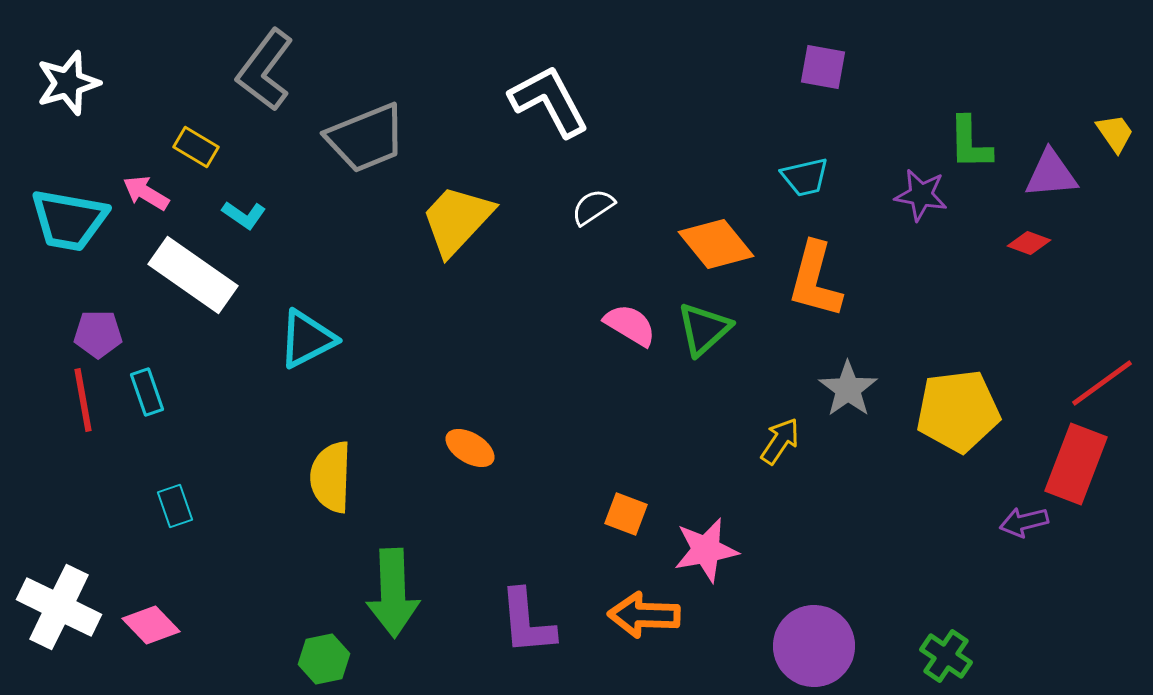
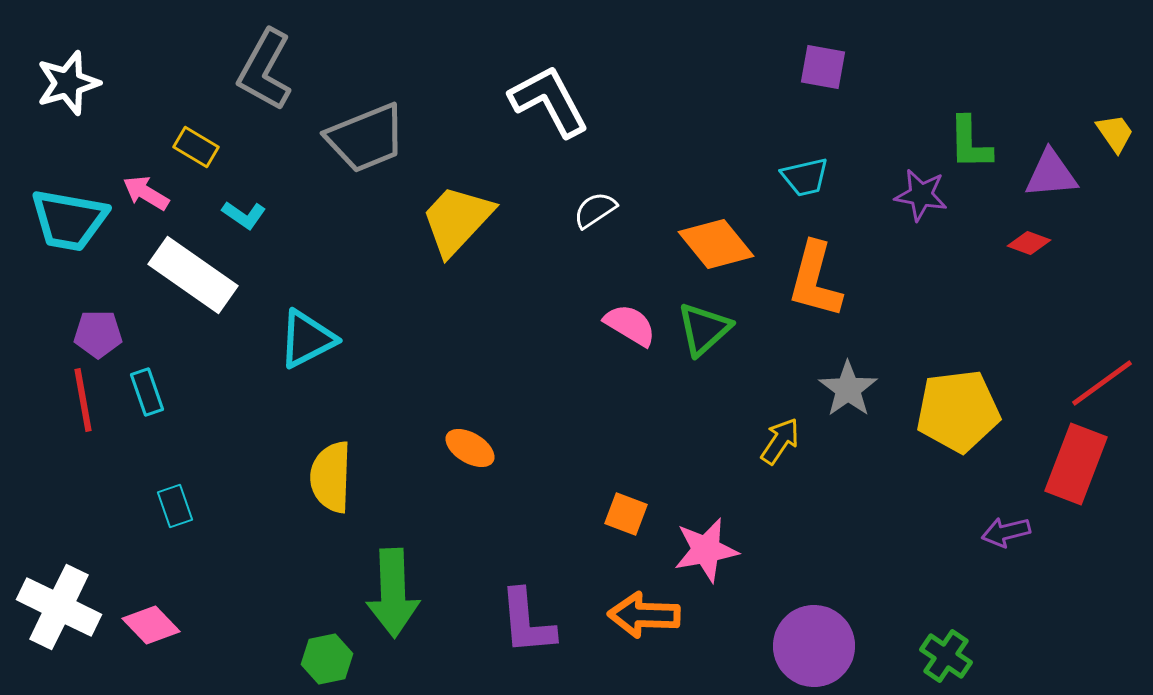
gray L-shape at (265, 70): rotated 8 degrees counterclockwise
white semicircle at (593, 207): moved 2 px right, 3 px down
purple arrow at (1024, 522): moved 18 px left, 10 px down
green hexagon at (324, 659): moved 3 px right
